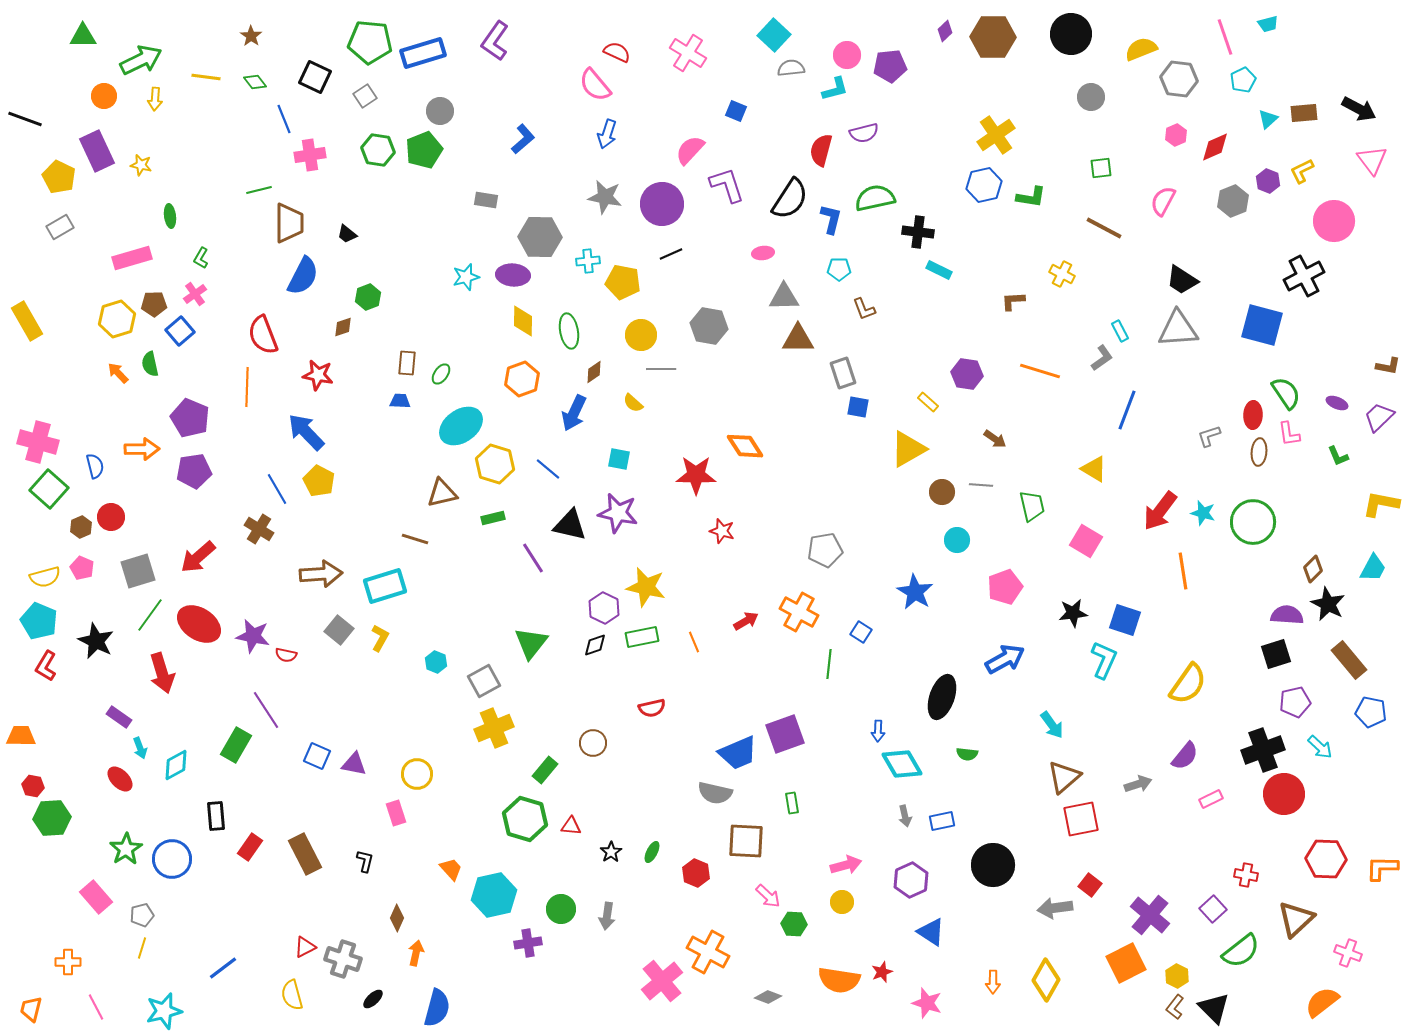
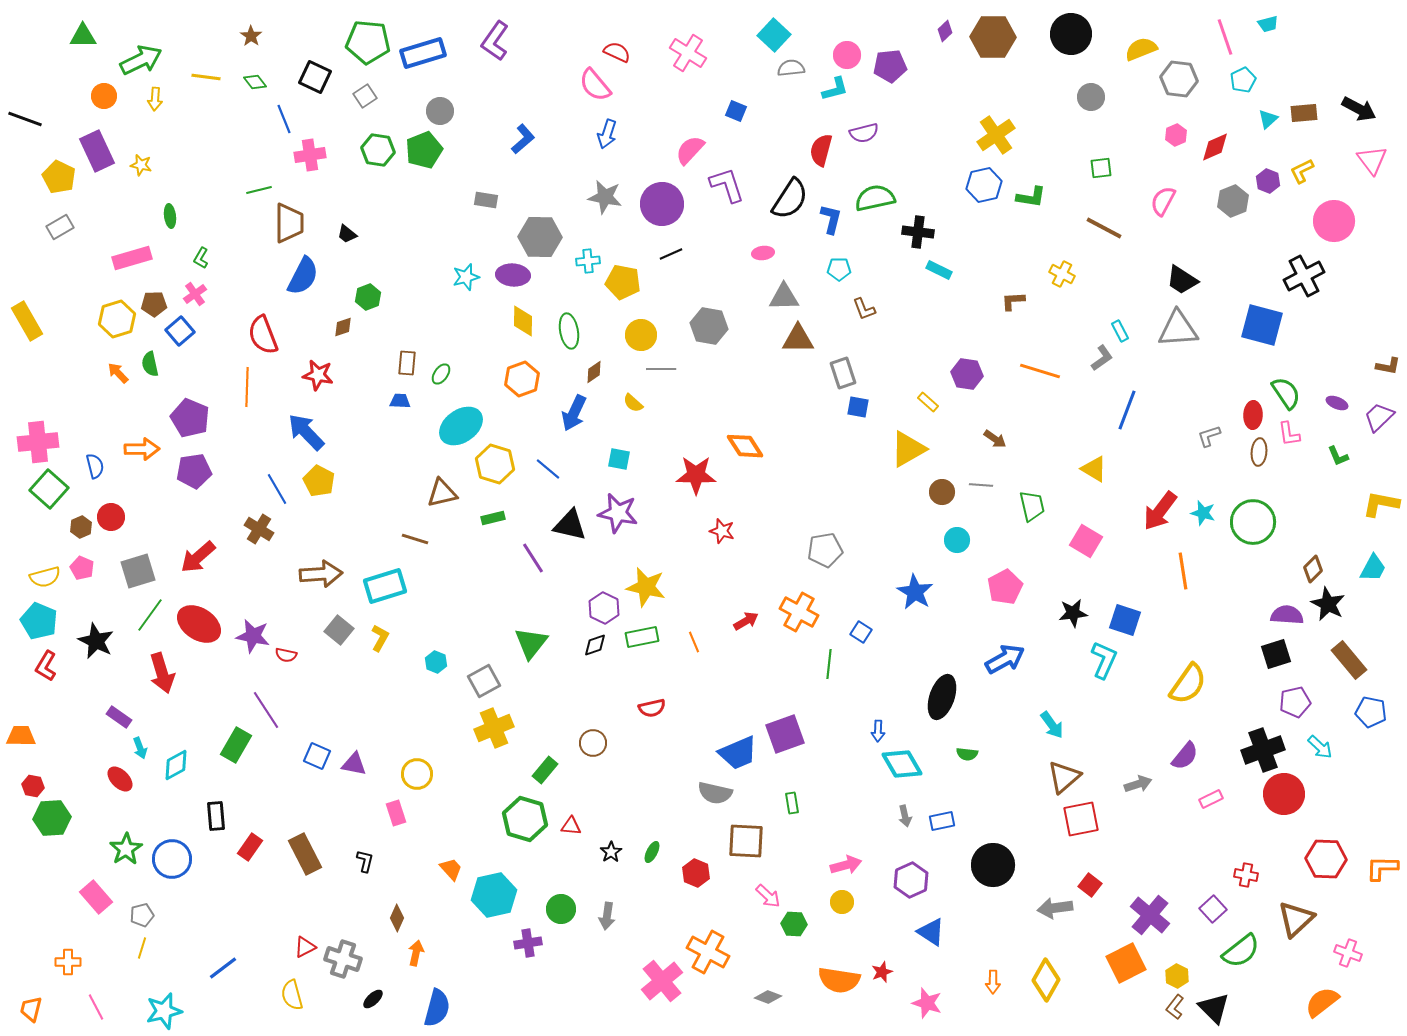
green pentagon at (370, 42): moved 2 px left
pink cross at (38, 442): rotated 21 degrees counterclockwise
pink pentagon at (1005, 587): rotated 8 degrees counterclockwise
